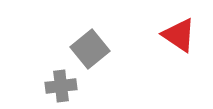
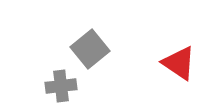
red triangle: moved 28 px down
